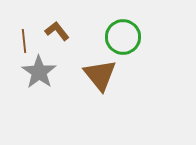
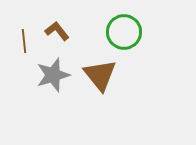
green circle: moved 1 px right, 5 px up
gray star: moved 14 px right, 3 px down; rotated 20 degrees clockwise
